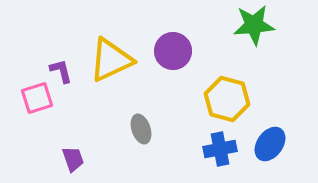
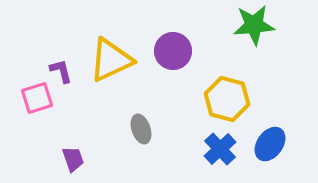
blue cross: rotated 32 degrees counterclockwise
